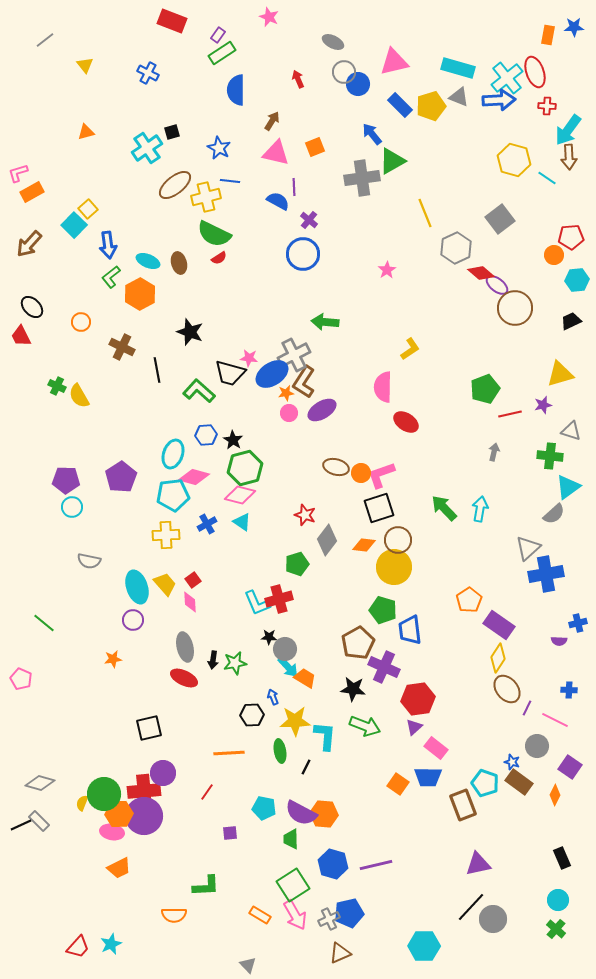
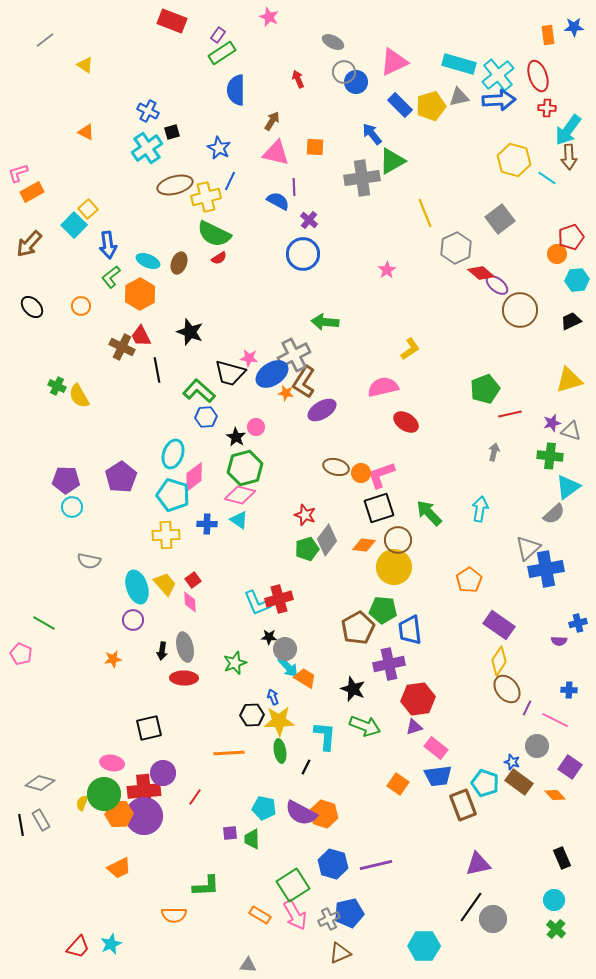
orange rectangle at (548, 35): rotated 18 degrees counterclockwise
pink triangle at (394, 62): rotated 12 degrees counterclockwise
yellow triangle at (85, 65): rotated 18 degrees counterclockwise
cyan rectangle at (458, 68): moved 1 px right, 4 px up
red ellipse at (535, 72): moved 3 px right, 4 px down
blue cross at (148, 73): moved 38 px down
cyan cross at (507, 78): moved 9 px left, 3 px up
blue circle at (358, 84): moved 2 px left, 2 px up
gray triangle at (459, 97): rotated 35 degrees counterclockwise
red cross at (547, 106): moved 2 px down
orange triangle at (86, 132): rotated 42 degrees clockwise
orange square at (315, 147): rotated 24 degrees clockwise
blue line at (230, 181): rotated 72 degrees counterclockwise
brown ellipse at (175, 185): rotated 24 degrees clockwise
red pentagon at (571, 237): rotated 15 degrees counterclockwise
orange circle at (554, 255): moved 3 px right, 1 px up
brown ellipse at (179, 263): rotated 35 degrees clockwise
brown circle at (515, 308): moved 5 px right, 2 px down
orange circle at (81, 322): moved 16 px up
red trapezoid at (21, 336): moved 120 px right
yellow triangle at (560, 374): moved 9 px right, 6 px down
pink semicircle at (383, 387): rotated 76 degrees clockwise
orange star at (286, 393): rotated 21 degrees clockwise
purple star at (543, 405): moved 9 px right, 18 px down
pink circle at (289, 413): moved 33 px left, 14 px down
blue hexagon at (206, 435): moved 18 px up
black star at (233, 440): moved 3 px right, 3 px up
pink diamond at (194, 477): rotated 52 degrees counterclockwise
cyan pentagon at (173, 495): rotated 24 degrees clockwise
green arrow at (444, 508): moved 15 px left, 5 px down
cyan triangle at (242, 522): moved 3 px left, 2 px up
blue cross at (207, 524): rotated 30 degrees clockwise
green pentagon at (297, 564): moved 10 px right, 15 px up
blue cross at (546, 574): moved 5 px up
orange pentagon at (469, 600): moved 20 px up
green pentagon at (383, 610): rotated 12 degrees counterclockwise
green line at (44, 623): rotated 10 degrees counterclockwise
brown pentagon at (358, 643): moved 15 px up
yellow diamond at (498, 658): moved 1 px right, 3 px down
black arrow at (213, 660): moved 51 px left, 9 px up
green star at (235, 663): rotated 10 degrees counterclockwise
purple cross at (384, 667): moved 5 px right, 3 px up; rotated 36 degrees counterclockwise
red ellipse at (184, 678): rotated 24 degrees counterclockwise
pink pentagon at (21, 679): moved 25 px up
black star at (353, 689): rotated 15 degrees clockwise
yellow star at (295, 721): moved 16 px left
purple triangle at (414, 727): rotated 24 degrees clockwise
blue trapezoid at (428, 777): moved 10 px right, 1 px up; rotated 8 degrees counterclockwise
red line at (207, 792): moved 12 px left, 5 px down
orange diamond at (555, 795): rotated 70 degrees counterclockwise
orange hexagon at (324, 814): rotated 12 degrees clockwise
gray rectangle at (39, 821): moved 2 px right, 1 px up; rotated 15 degrees clockwise
black line at (21, 825): rotated 75 degrees counterclockwise
pink ellipse at (112, 832): moved 69 px up
green trapezoid at (291, 839): moved 39 px left
cyan circle at (558, 900): moved 4 px left
black line at (471, 907): rotated 8 degrees counterclockwise
gray triangle at (248, 965): rotated 42 degrees counterclockwise
